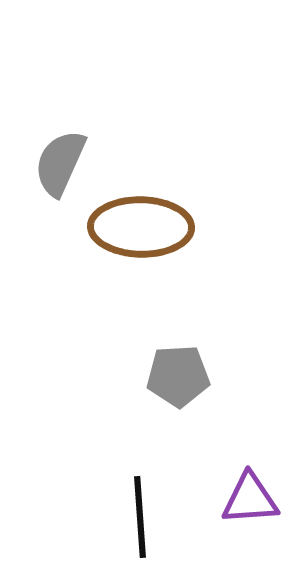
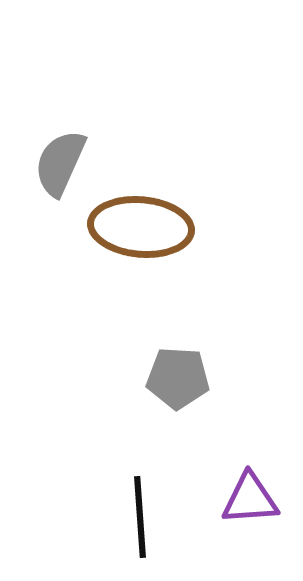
brown ellipse: rotated 4 degrees clockwise
gray pentagon: moved 2 px down; rotated 6 degrees clockwise
